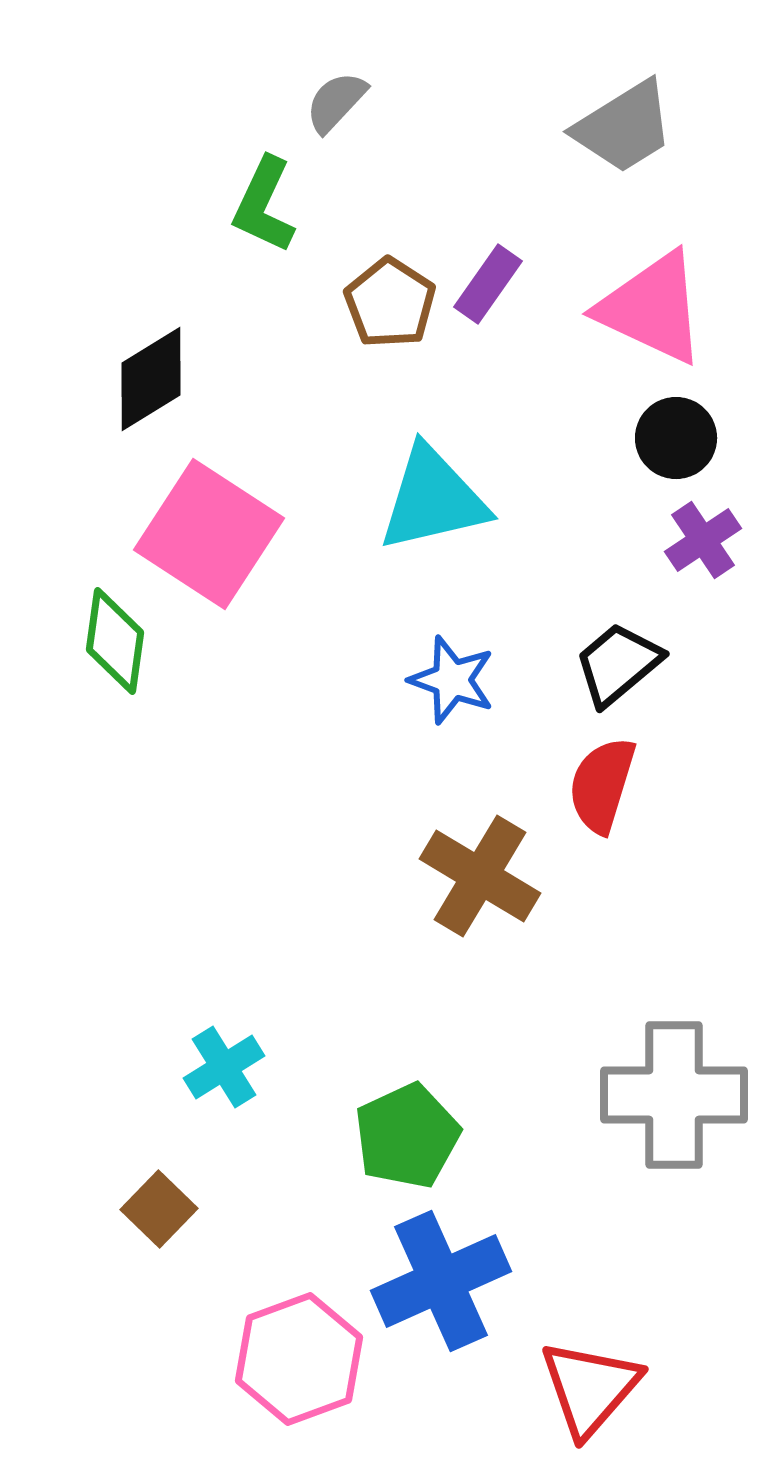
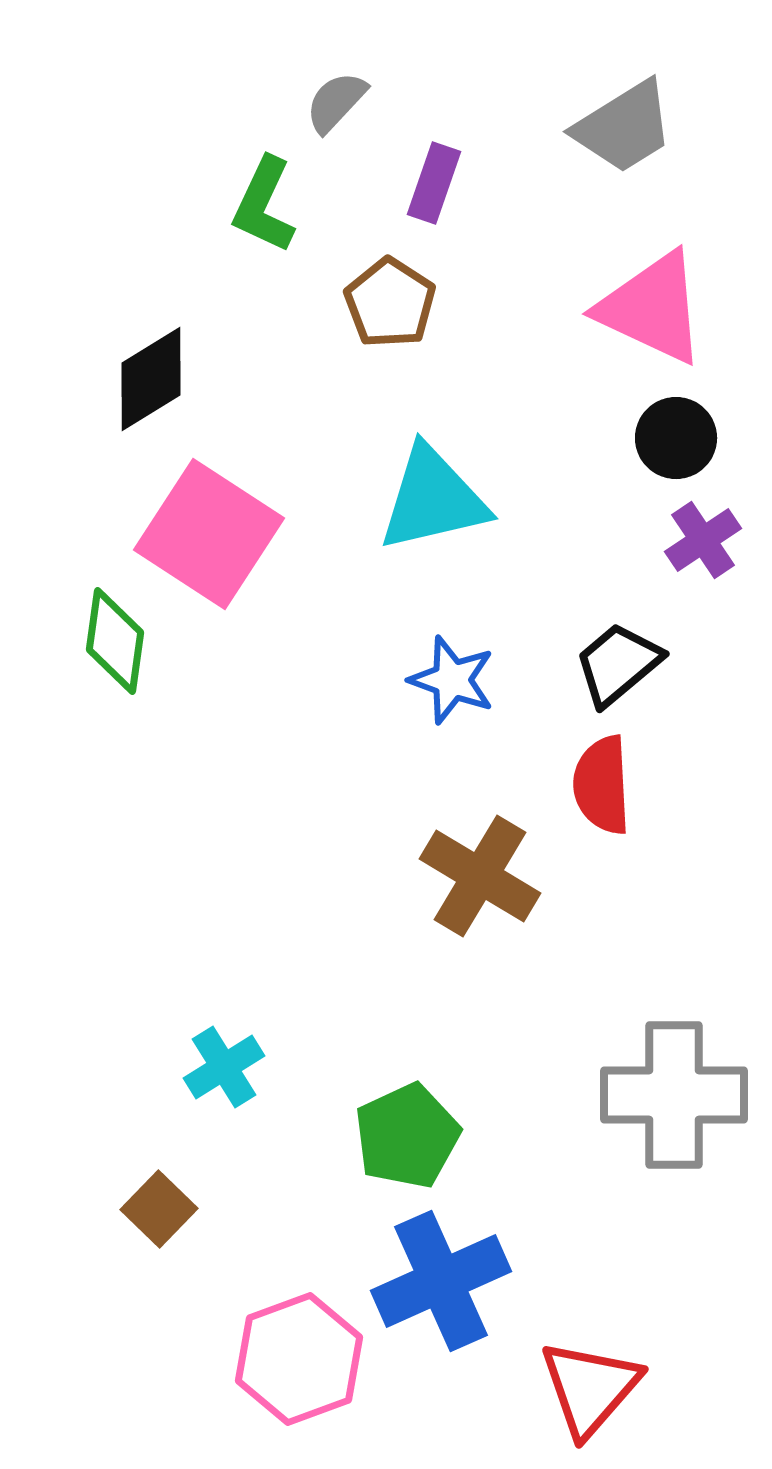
purple rectangle: moved 54 px left, 101 px up; rotated 16 degrees counterclockwise
red semicircle: rotated 20 degrees counterclockwise
